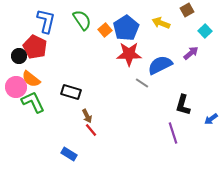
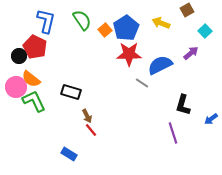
green L-shape: moved 1 px right, 1 px up
